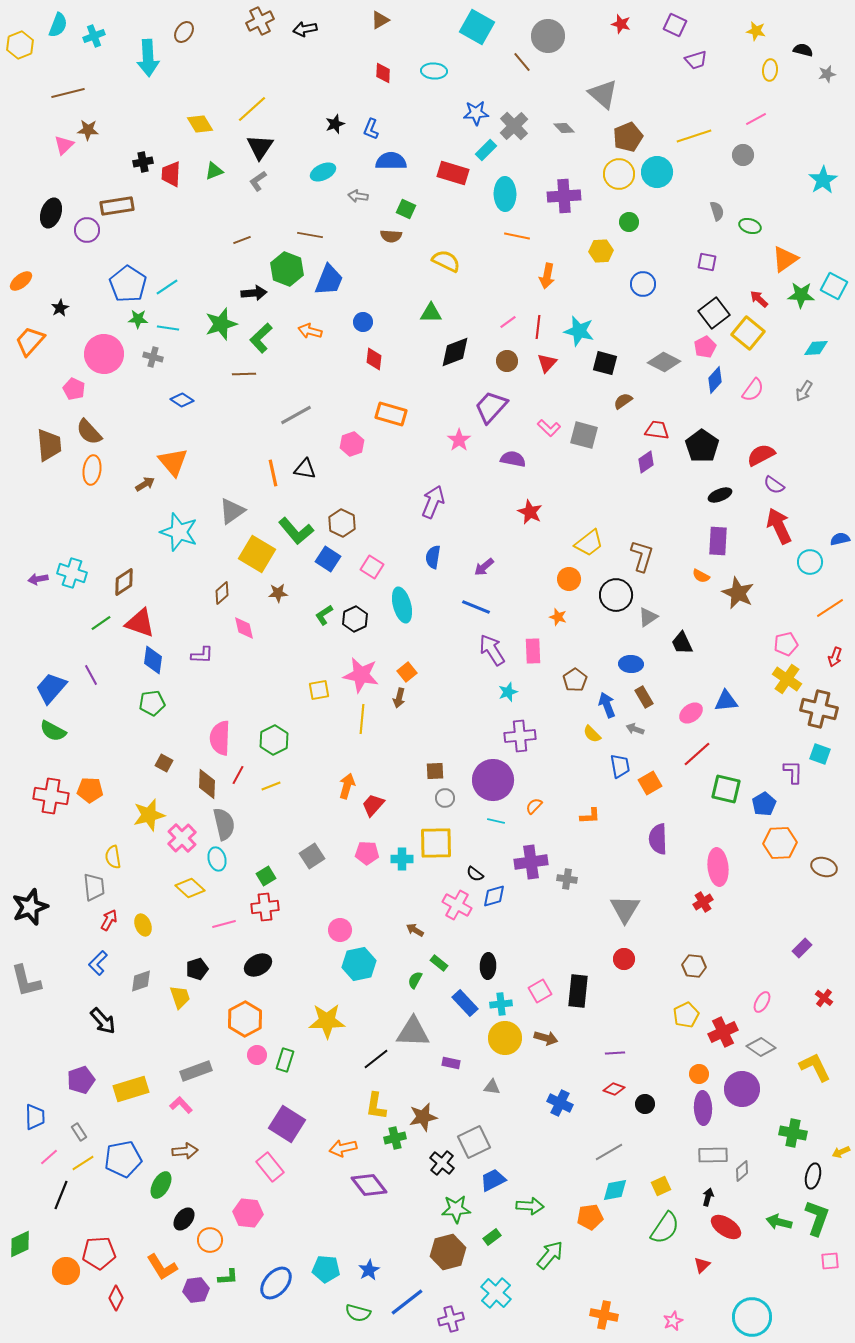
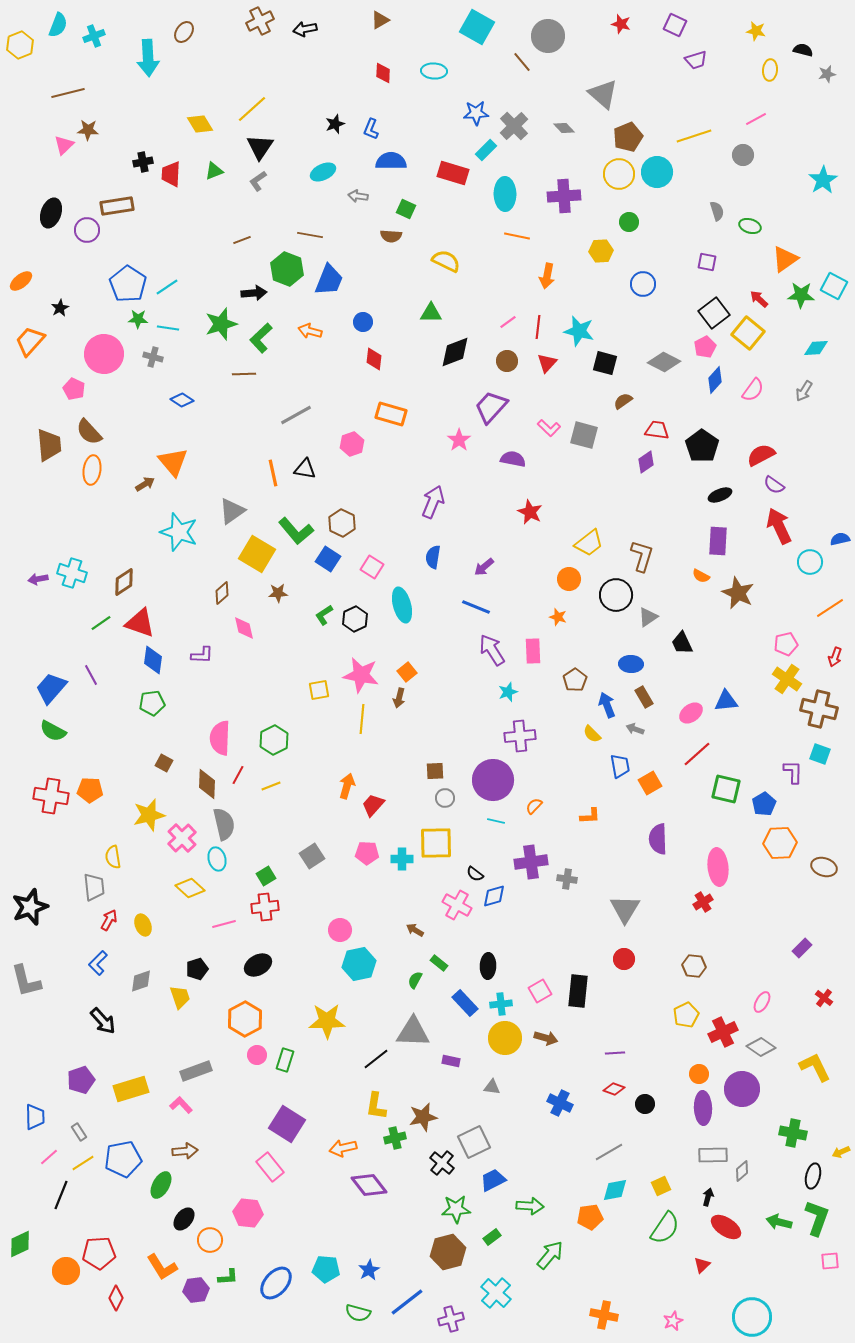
purple rectangle at (451, 1063): moved 2 px up
